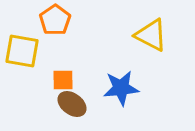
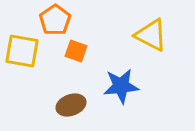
orange square: moved 13 px right, 29 px up; rotated 20 degrees clockwise
blue star: moved 2 px up
brown ellipse: moved 1 px left, 1 px down; rotated 56 degrees counterclockwise
